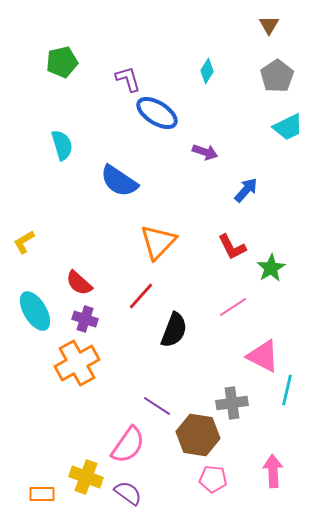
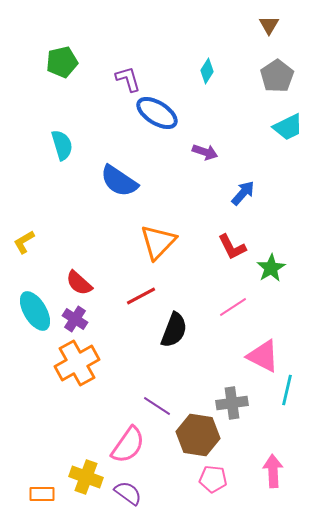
blue arrow: moved 3 px left, 3 px down
red line: rotated 20 degrees clockwise
purple cross: moved 10 px left; rotated 15 degrees clockwise
